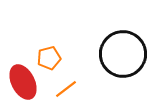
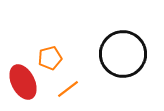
orange pentagon: moved 1 px right
orange line: moved 2 px right
